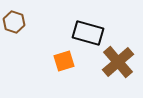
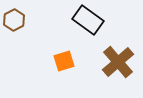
brown hexagon: moved 2 px up; rotated 15 degrees clockwise
black rectangle: moved 13 px up; rotated 20 degrees clockwise
